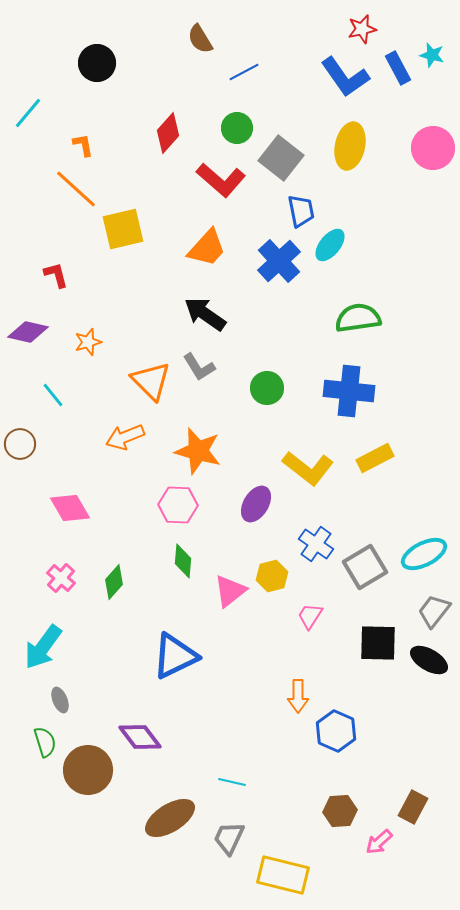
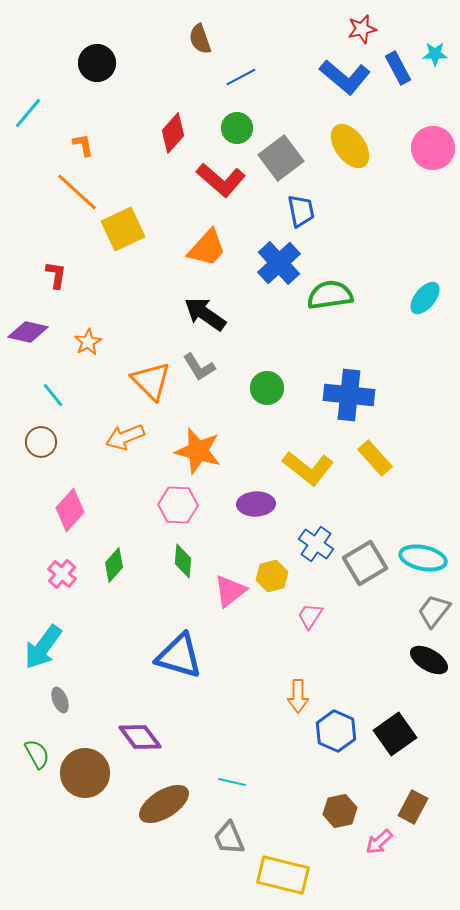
brown semicircle at (200, 39): rotated 12 degrees clockwise
cyan star at (432, 55): moved 3 px right, 1 px up; rotated 15 degrees counterclockwise
blue line at (244, 72): moved 3 px left, 5 px down
blue L-shape at (345, 77): rotated 15 degrees counterclockwise
red diamond at (168, 133): moved 5 px right
yellow ellipse at (350, 146): rotated 48 degrees counterclockwise
gray square at (281, 158): rotated 15 degrees clockwise
orange line at (76, 189): moved 1 px right, 3 px down
yellow square at (123, 229): rotated 12 degrees counterclockwise
cyan ellipse at (330, 245): moved 95 px right, 53 px down
blue cross at (279, 261): moved 2 px down
red L-shape at (56, 275): rotated 24 degrees clockwise
green semicircle at (358, 318): moved 28 px left, 23 px up
orange star at (88, 342): rotated 12 degrees counterclockwise
blue cross at (349, 391): moved 4 px down
brown circle at (20, 444): moved 21 px right, 2 px up
yellow rectangle at (375, 458): rotated 75 degrees clockwise
purple ellipse at (256, 504): rotated 57 degrees clockwise
pink diamond at (70, 508): moved 2 px down; rotated 72 degrees clockwise
cyan ellipse at (424, 554): moved 1 px left, 4 px down; rotated 39 degrees clockwise
gray square at (365, 567): moved 4 px up
pink cross at (61, 578): moved 1 px right, 4 px up
green diamond at (114, 582): moved 17 px up
black square at (378, 643): moved 17 px right, 91 px down; rotated 36 degrees counterclockwise
blue triangle at (175, 656): moved 4 px right; rotated 42 degrees clockwise
green semicircle at (45, 742): moved 8 px left, 12 px down; rotated 12 degrees counterclockwise
brown circle at (88, 770): moved 3 px left, 3 px down
brown hexagon at (340, 811): rotated 8 degrees counterclockwise
brown ellipse at (170, 818): moved 6 px left, 14 px up
gray trapezoid at (229, 838): rotated 48 degrees counterclockwise
